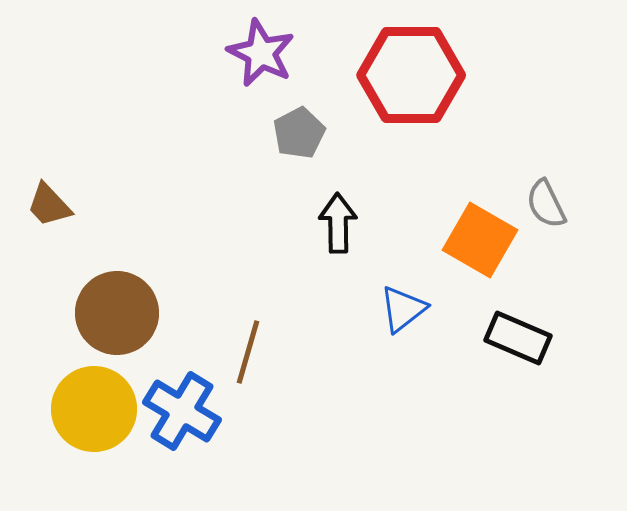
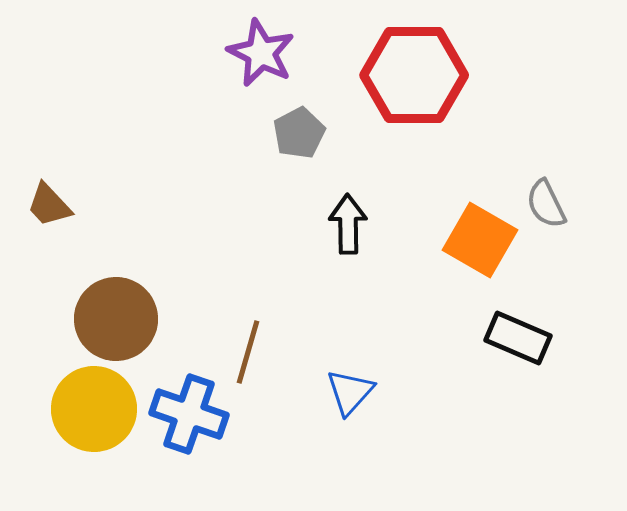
red hexagon: moved 3 px right
black arrow: moved 10 px right, 1 px down
blue triangle: moved 53 px left, 83 px down; rotated 10 degrees counterclockwise
brown circle: moved 1 px left, 6 px down
blue cross: moved 7 px right, 3 px down; rotated 12 degrees counterclockwise
